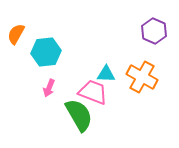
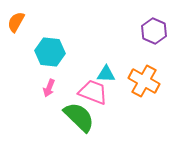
orange semicircle: moved 12 px up
cyan hexagon: moved 4 px right; rotated 12 degrees clockwise
orange cross: moved 2 px right, 4 px down
green semicircle: moved 2 px down; rotated 16 degrees counterclockwise
